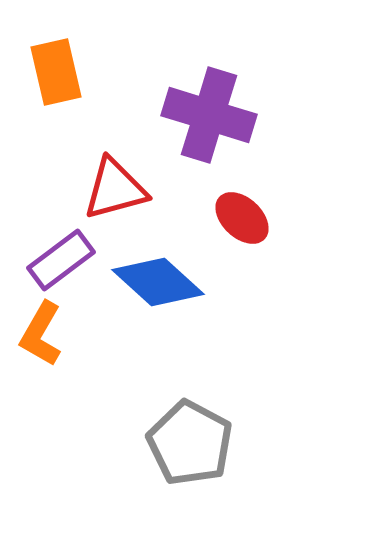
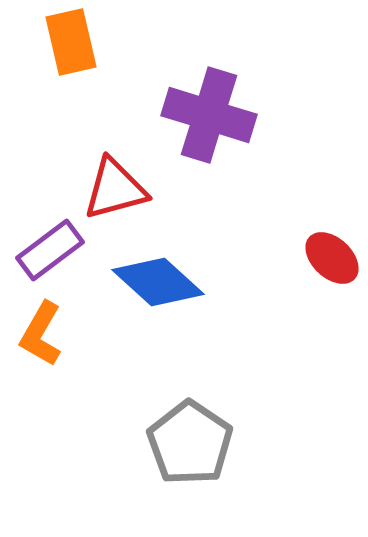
orange rectangle: moved 15 px right, 30 px up
red ellipse: moved 90 px right, 40 px down
purple rectangle: moved 11 px left, 10 px up
gray pentagon: rotated 6 degrees clockwise
